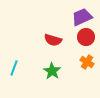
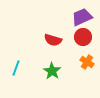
red circle: moved 3 px left
cyan line: moved 2 px right
